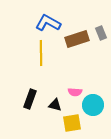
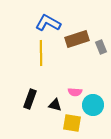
gray rectangle: moved 14 px down
yellow square: rotated 18 degrees clockwise
